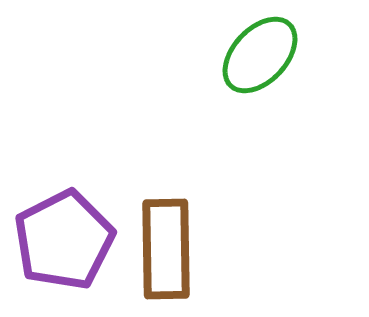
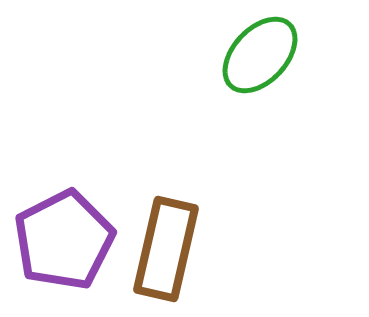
brown rectangle: rotated 14 degrees clockwise
